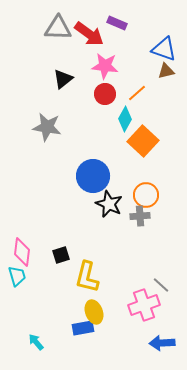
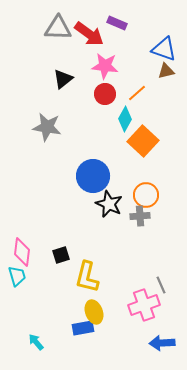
gray line: rotated 24 degrees clockwise
